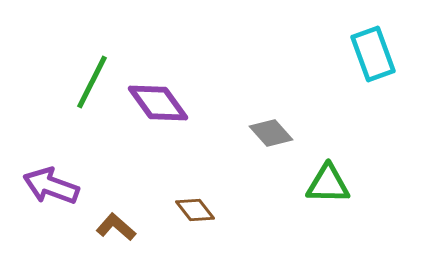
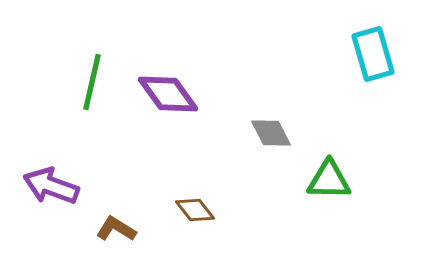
cyan rectangle: rotated 4 degrees clockwise
green line: rotated 14 degrees counterclockwise
purple diamond: moved 10 px right, 9 px up
gray diamond: rotated 15 degrees clockwise
green triangle: moved 1 px right, 4 px up
brown L-shape: moved 2 px down; rotated 9 degrees counterclockwise
